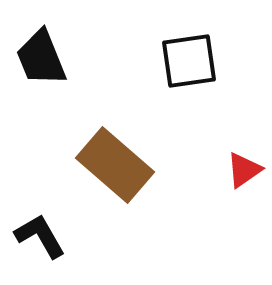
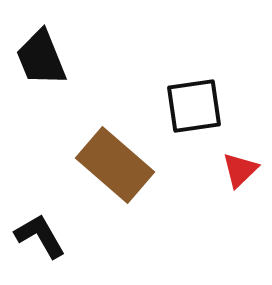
black square: moved 5 px right, 45 px down
red triangle: moved 4 px left; rotated 9 degrees counterclockwise
